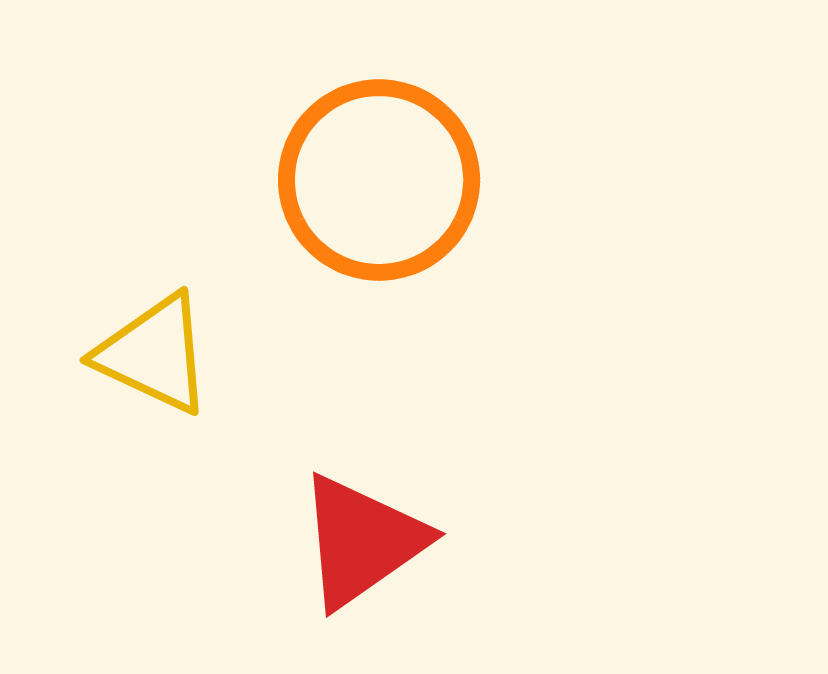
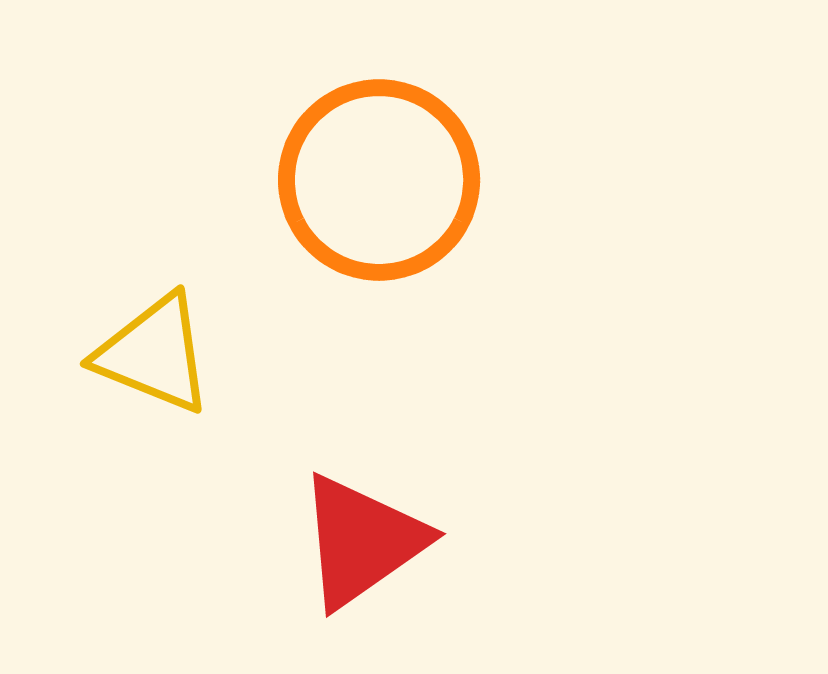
yellow triangle: rotated 3 degrees counterclockwise
